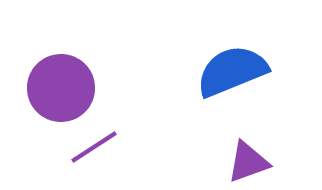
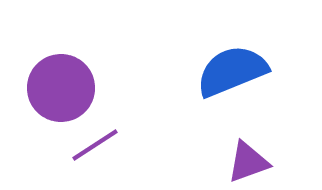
purple line: moved 1 px right, 2 px up
